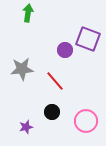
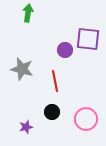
purple square: rotated 15 degrees counterclockwise
gray star: rotated 20 degrees clockwise
red line: rotated 30 degrees clockwise
pink circle: moved 2 px up
